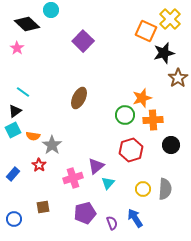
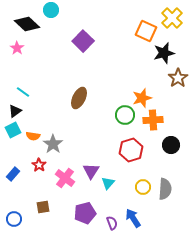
yellow cross: moved 2 px right, 1 px up
gray star: moved 1 px right, 1 px up
purple triangle: moved 5 px left, 5 px down; rotated 18 degrees counterclockwise
pink cross: moved 8 px left; rotated 36 degrees counterclockwise
yellow circle: moved 2 px up
blue arrow: moved 2 px left
